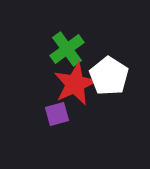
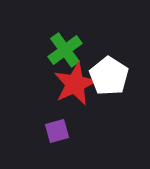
green cross: moved 2 px left, 1 px down
purple square: moved 17 px down
